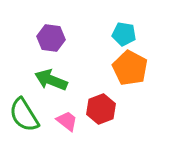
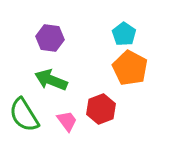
cyan pentagon: rotated 25 degrees clockwise
purple hexagon: moved 1 px left
pink trapezoid: rotated 15 degrees clockwise
